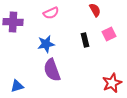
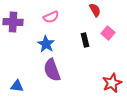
pink semicircle: moved 4 px down
pink square: moved 1 px left, 1 px up; rotated 24 degrees counterclockwise
blue star: rotated 30 degrees counterclockwise
blue triangle: rotated 24 degrees clockwise
